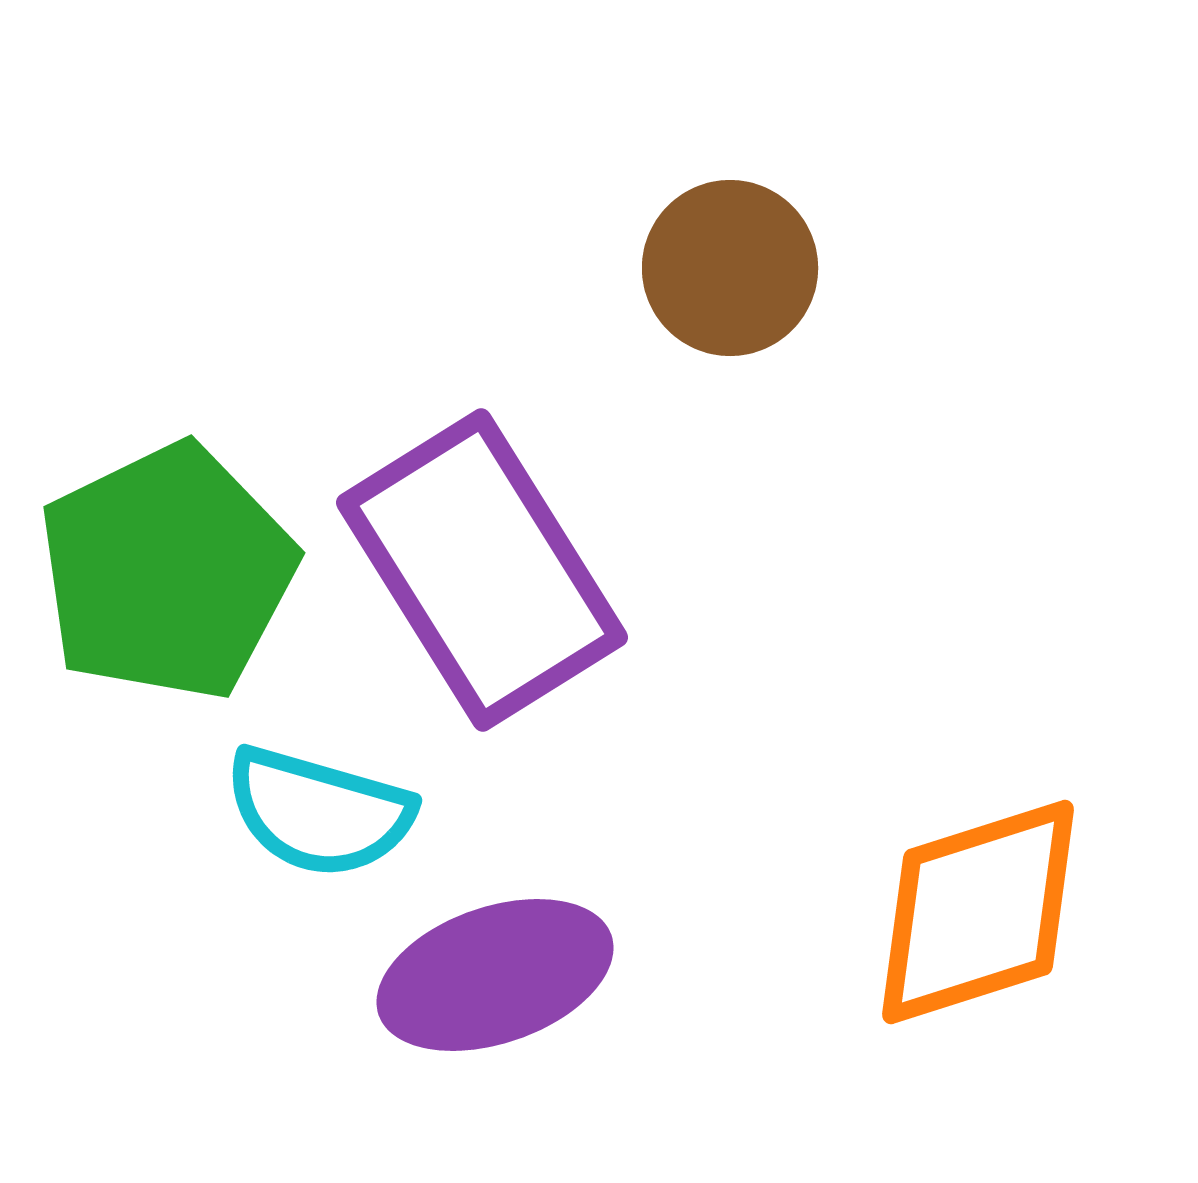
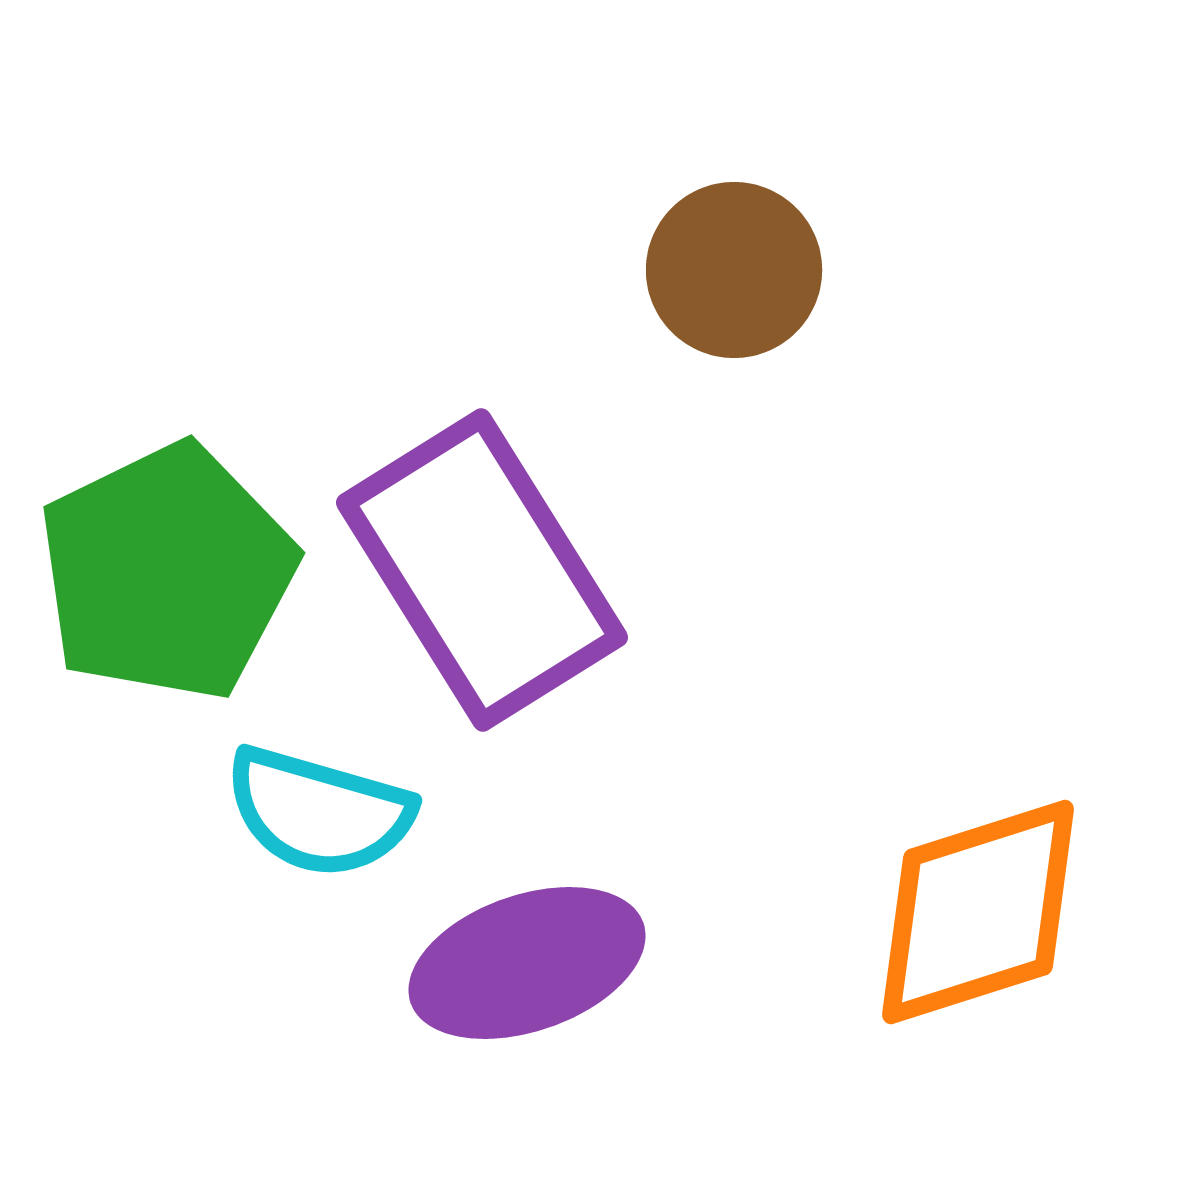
brown circle: moved 4 px right, 2 px down
purple ellipse: moved 32 px right, 12 px up
